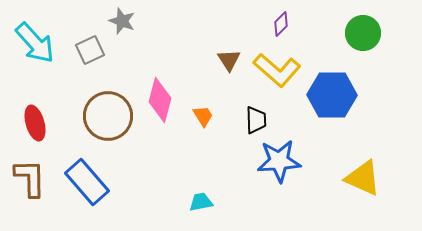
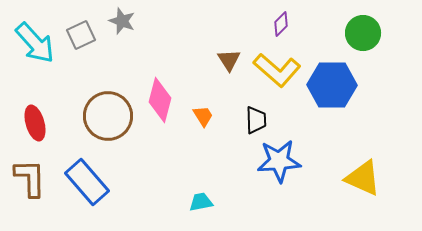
gray square: moved 9 px left, 15 px up
blue hexagon: moved 10 px up
